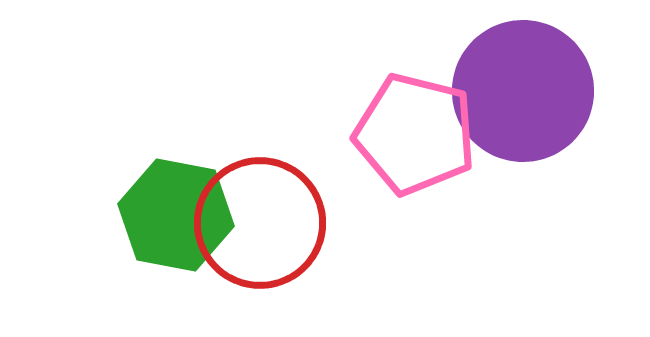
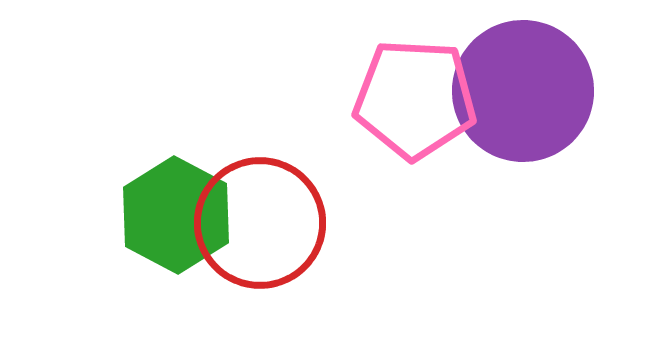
pink pentagon: moved 35 px up; rotated 11 degrees counterclockwise
green hexagon: rotated 17 degrees clockwise
